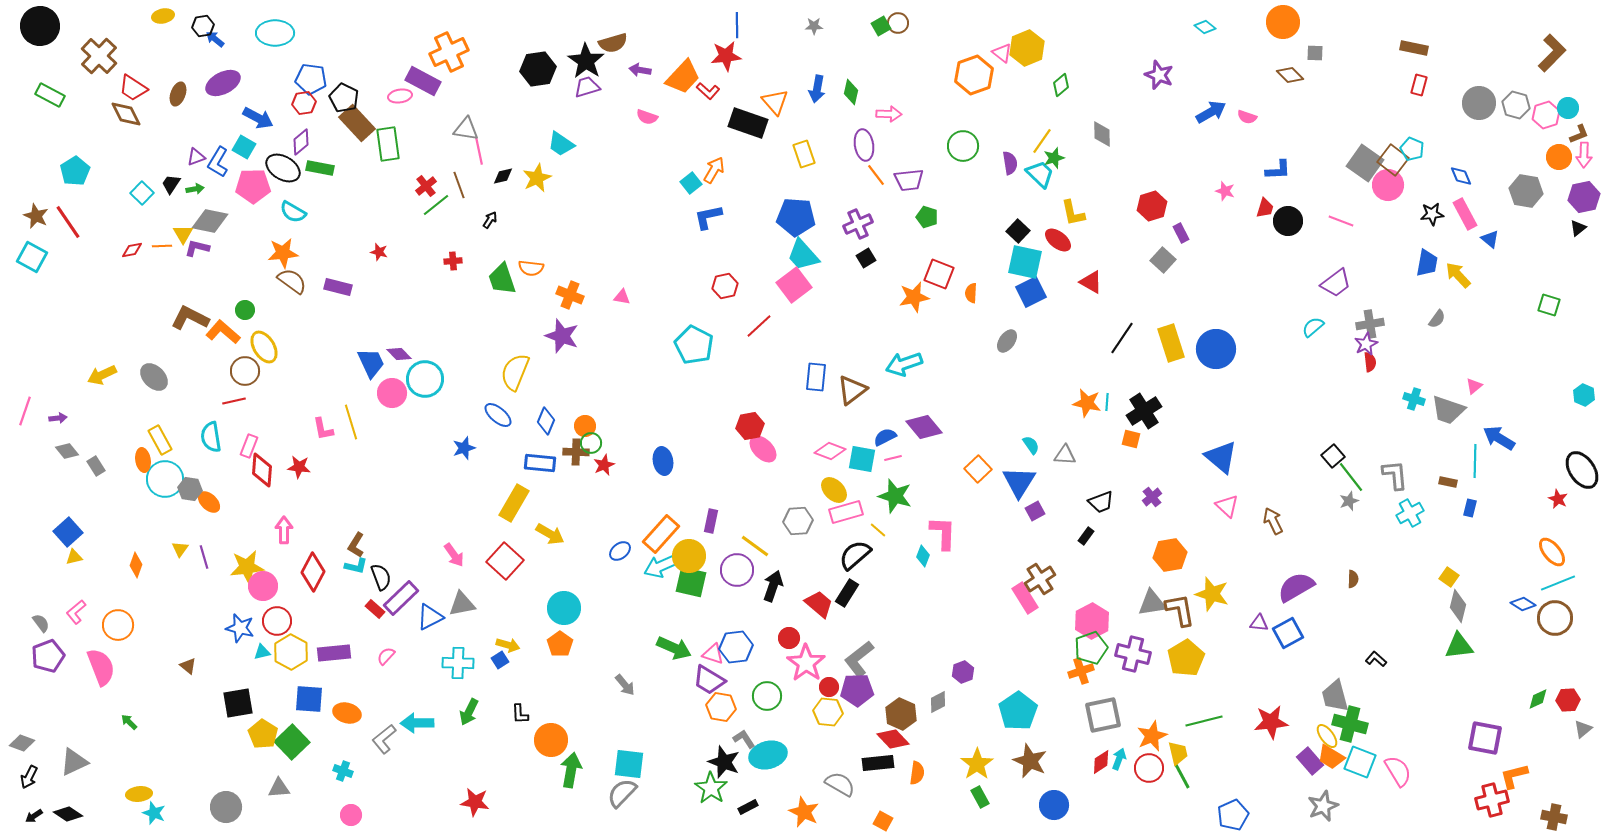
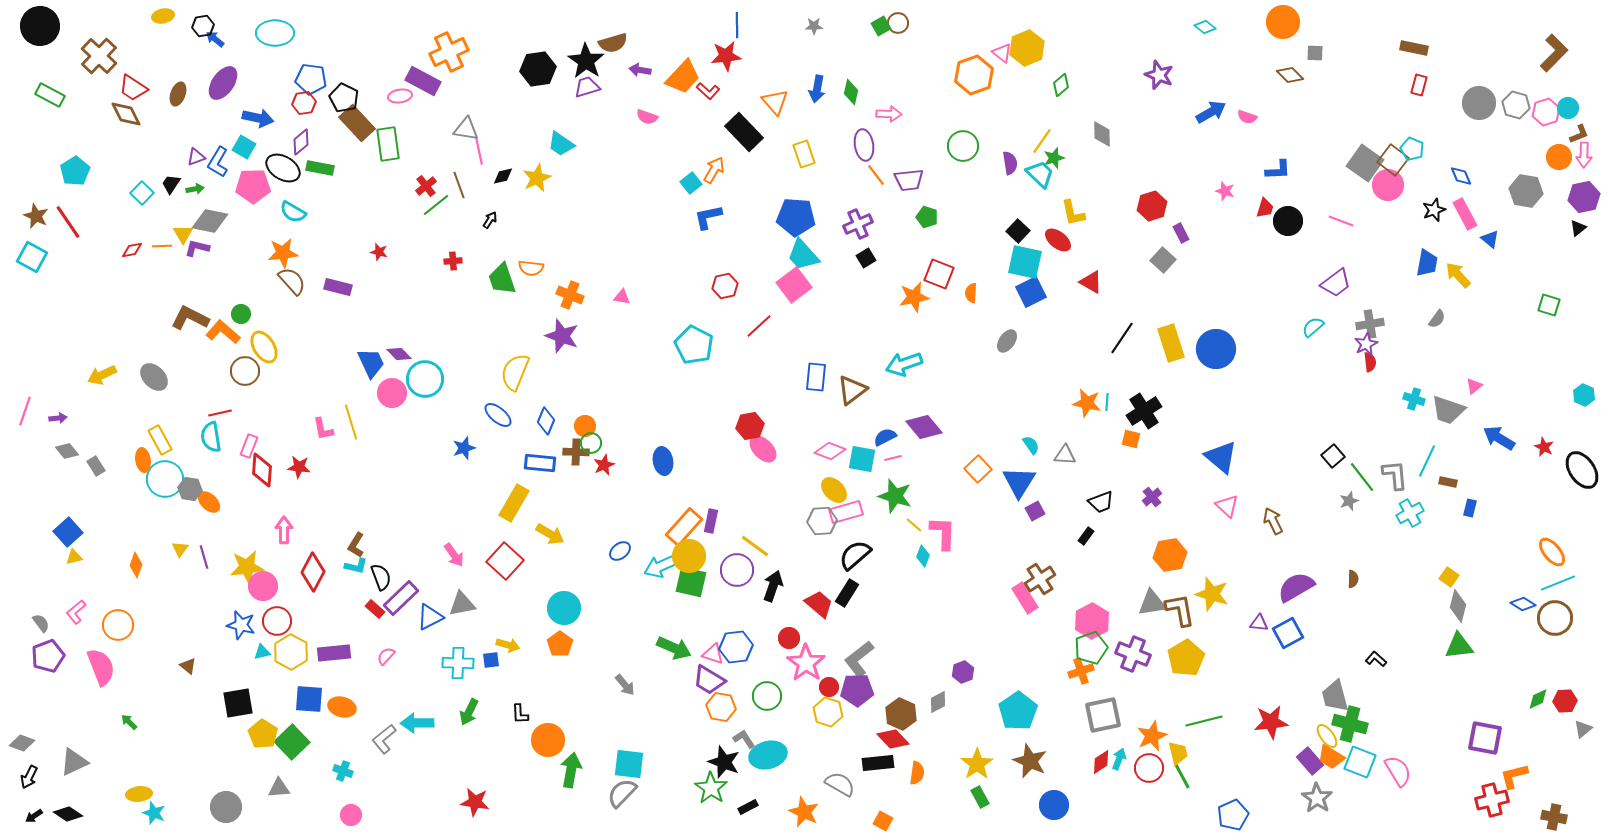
brown L-shape at (1552, 53): moved 2 px right
purple ellipse at (223, 83): rotated 28 degrees counterclockwise
pink hexagon at (1546, 115): moved 3 px up
blue arrow at (258, 118): rotated 16 degrees counterclockwise
black rectangle at (748, 123): moved 4 px left, 9 px down; rotated 27 degrees clockwise
black star at (1432, 214): moved 2 px right, 4 px up; rotated 15 degrees counterclockwise
brown semicircle at (292, 281): rotated 12 degrees clockwise
green circle at (245, 310): moved 4 px left, 4 px down
red line at (234, 401): moved 14 px left, 12 px down
cyan line at (1475, 461): moved 48 px left; rotated 24 degrees clockwise
green line at (1351, 477): moved 11 px right
red star at (1558, 499): moved 14 px left, 52 px up
gray hexagon at (798, 521): moved 24 px right
yellow line at (878, 530): moved 36 px right, 5 px up
orange rectangle at (661, 534): moved 23 px right, 7 px up
blue star at (240, 628): moved 1 px right, 3 px up
purple cross at (1133, 654): rotated 8 degrees clockwise
blue square at (500, 660): moved 9 px left; rotated 24 degrees clockwise
red hexagon at (1568, 700): moved 3 px left, 1 px down
yellow hexagon at (828, 712): rotated 12 degrees clockwise
orange ellipse at (347, 713): moved 5 px left, 6 px up
orange circle at (551, 740): moved 3 px left
gray star at (1323, 806): moved 6 px left, 8 px up; rotated 16 degrees counterclockwise
